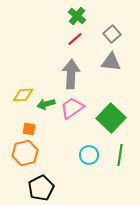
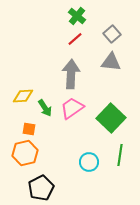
yellow diamond: moved 1 px down
green arrow: moved 1 px left, 4 px down; rotated 108 degrees counterclockwise
cyan circle: moved 7 px down
